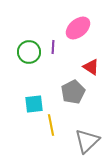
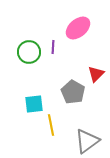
red triangle: moved 5 px right, 7 px down; rotated 42 degrees clockwise
gray pentagon: rotated 15 degrees counterclockwise
gray triangle: rotated 8 degrees clockwise
